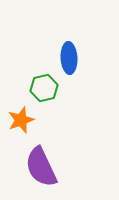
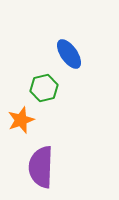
blue ellipse: moved 4 px up; rotated 32 degrees counterclockwise
purple semicircle: rotated 27 degrees clockwise
